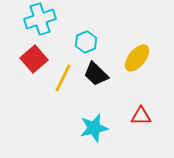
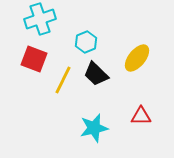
red square: rotated 28 degrees counterclockwise
yellow line: moved 2 px down
